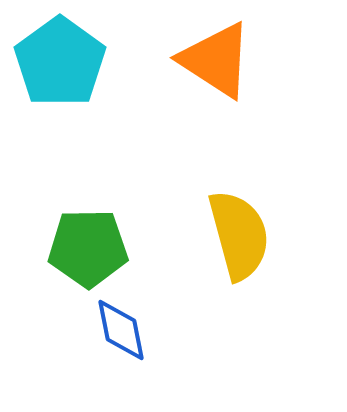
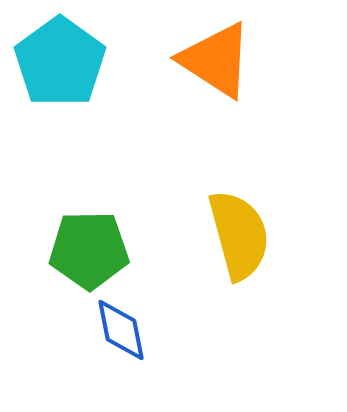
green pentagon: moved 1 px right, 2 px down
